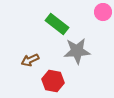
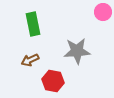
green rectangle: moved 24 px left; rotated 40 degrees clockwise
